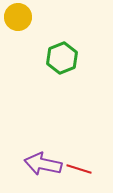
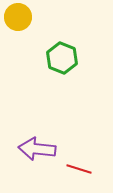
green hexagon: rotated 16 degrees counterclockwise
purple arrow: moved 6 px left, 15 px up; rotated 6 degrees counterclockwise
